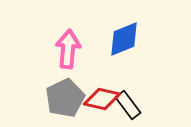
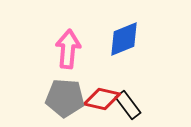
gray pentagon: rotated 30 degrees clockwise
